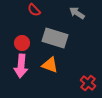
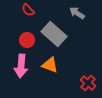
red semicircle: moved 6 px left
gray rectangle: moved 1 px left, 4 px up; rotated 25 degrees clockwise
red circle: moved 5 px right, 3 px up
